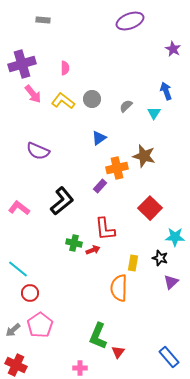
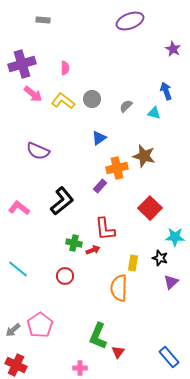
pink arrow: rotated 12 degrees counterclockwise
cyan triangle: rotated 48 degrees counterclockwise
red circle: moved 35 px right, 17 px up
